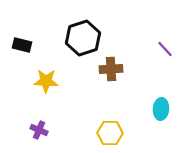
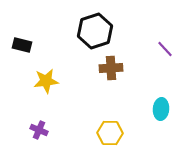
black hexagon: moved 12 px right, 7 px up
brown cross: moved 1 px up
yellow star: rotated 10 degrees counterclockwise
